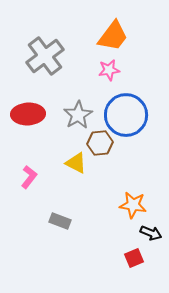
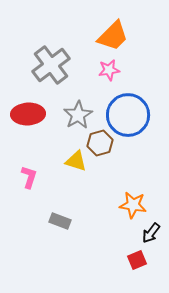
orange trapezoid: rotated 8 degrees clockwise
gray cross: moved 6 px right, 9 px down
blue circle: moved 2 px right
brown hexagon: rotated 10 degrees counterclockwise
yellow triangle: moved 2 px up; rotated 10 degrees counterclockwise
pink L-shape: rotated 20 degrees counterclockwise
black arrow: rotated 105 degrees clockwise
red square: moved 3 px right, 2 px down
